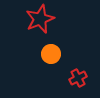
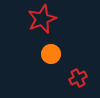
red star: moved 2 px right
